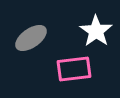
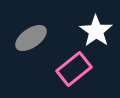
pink rectangle: rotated 32 degrees counterclockwise
